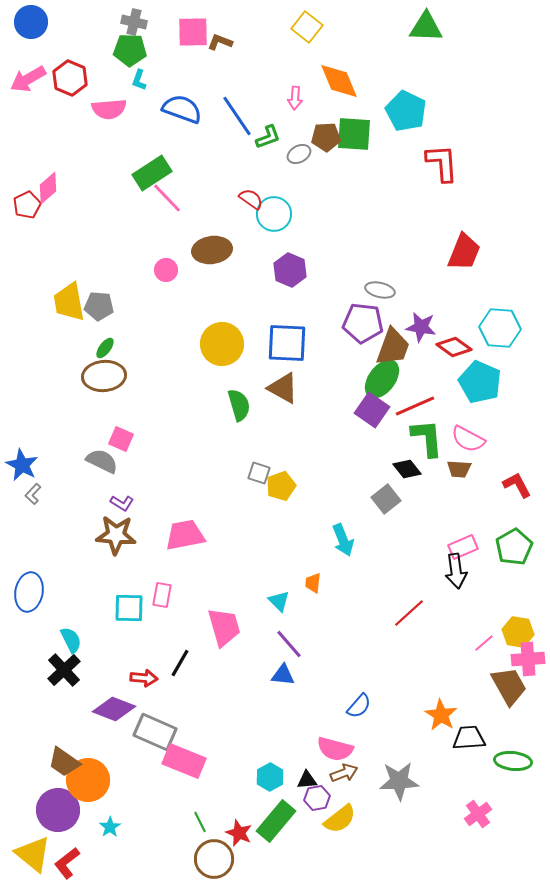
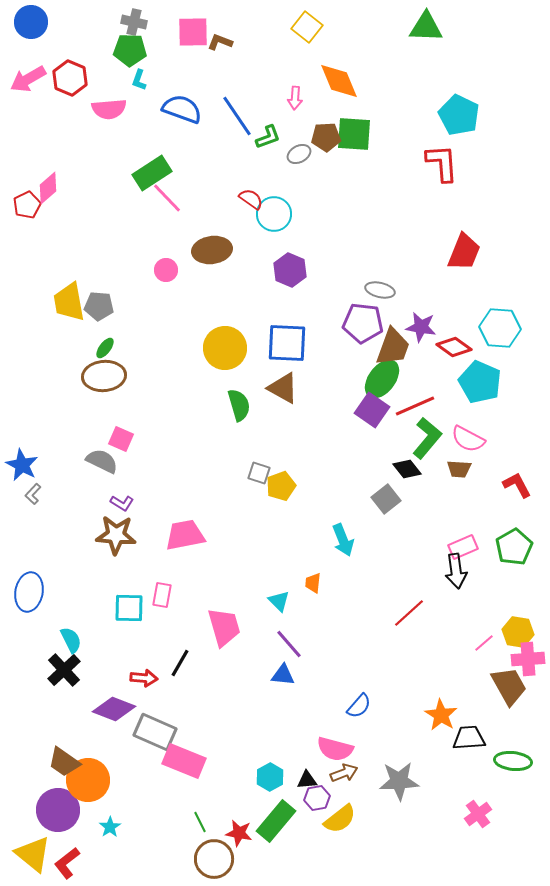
cyan pentagon at (406, 111): moved 53 px right, 4 px down
yellow circle at (222, 344): moved 3 px right, 4 px down
green L-shape at (427, 438): rotated 45 degrees clockwise
red star at (239, 833): rotated 12 degrees counterclockwise
